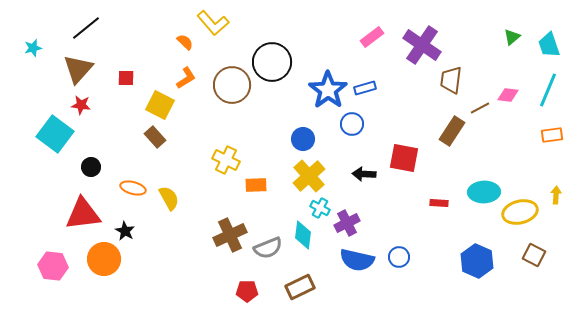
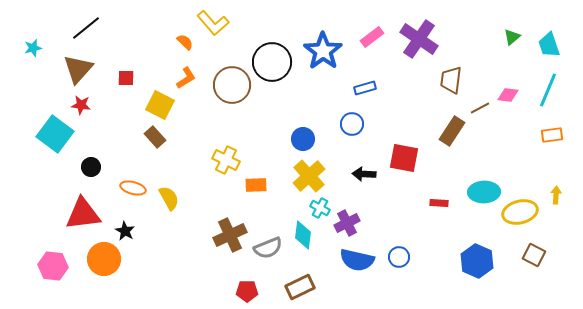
purple cross at (422, 45): moved 3 px left, 6 px up
blue star at (328, 90): moved 5 px left, 39 px up
